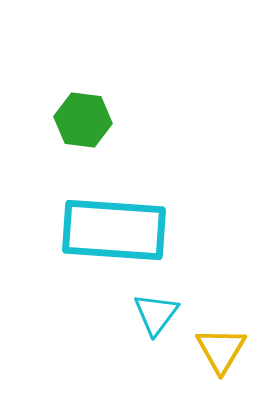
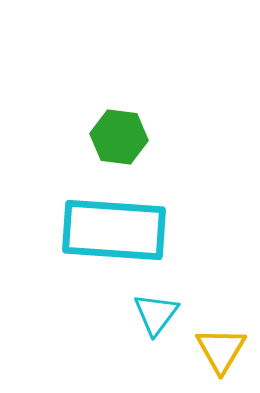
green hexagon: moved 36 px right, 17 px down
